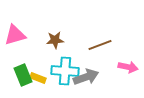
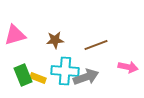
brown line: moved 4 px left
